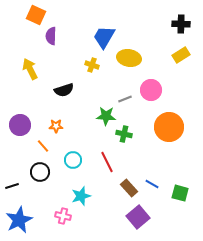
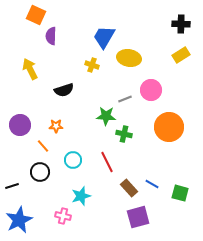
purple square: rotated 25 degrees clockwise
